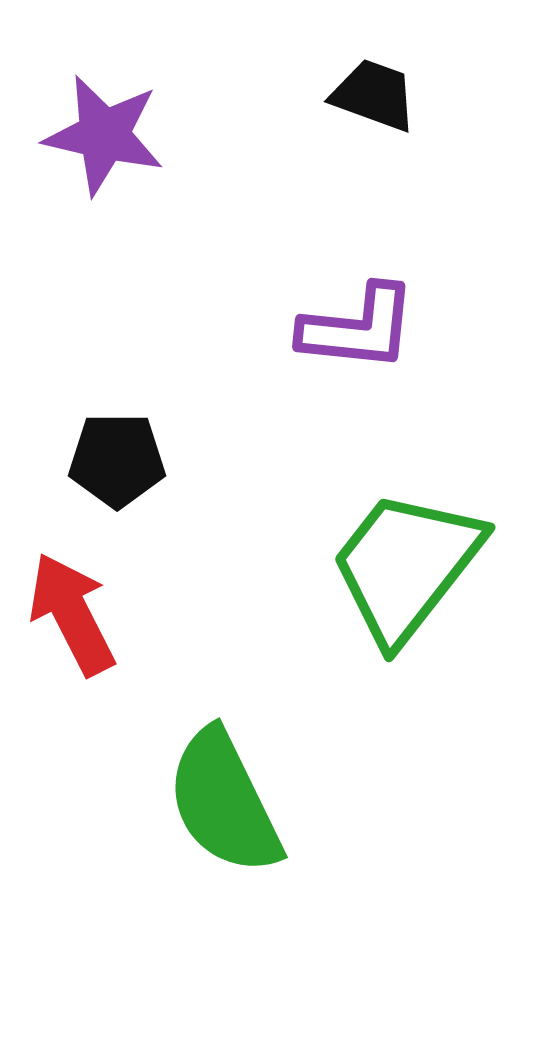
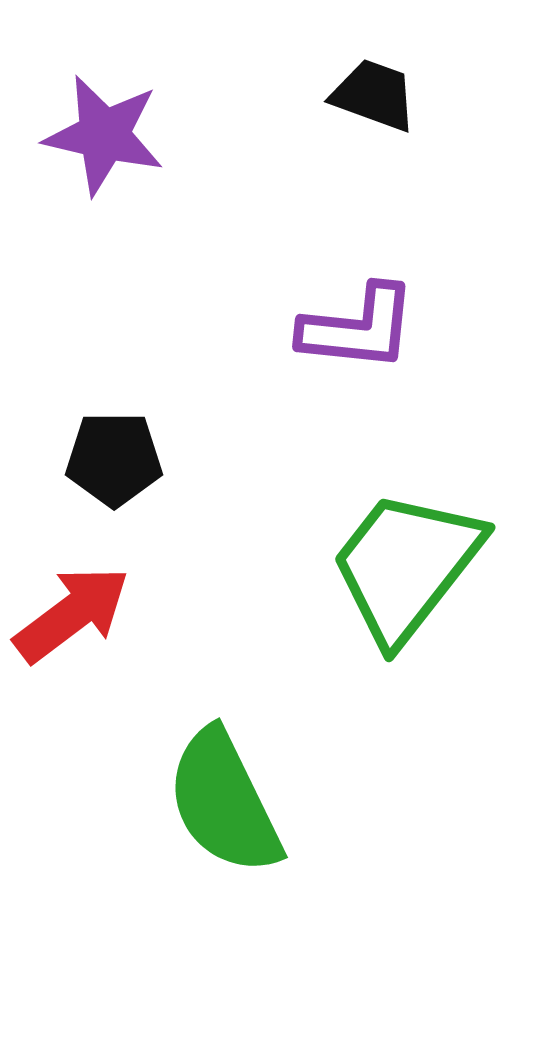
black pentagon: moved 3 px left, 1 px up
red arrow: rotated 80 degrees clockwise
